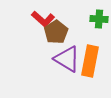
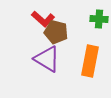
brown pentagon: rotated 25 degrees counterclockwise
purple triangle: moved 20 px left
